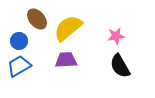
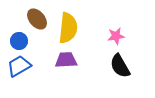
yellow semicircle: rotated 136 degrees clockwise
